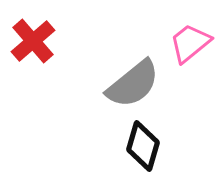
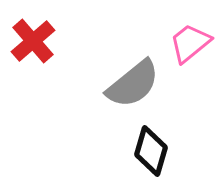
black diamond: moved 8 px right, 5 px down
